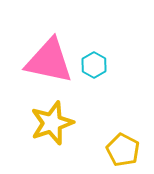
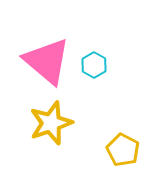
pink triangle: moved 2 px left; rotated 28 degrees clockwise
yellow star: moved 1 px left
